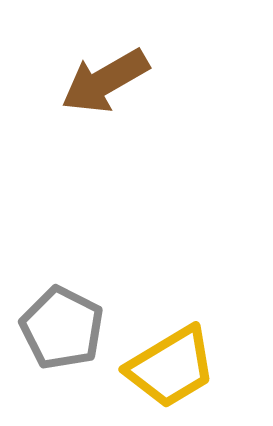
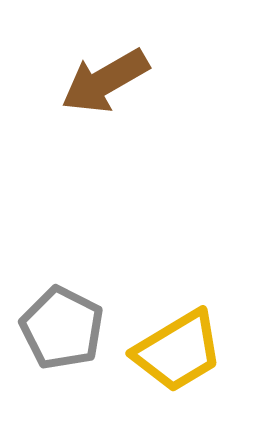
yellow trapezoid: moved 7 px right, 16 px up
